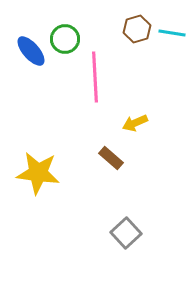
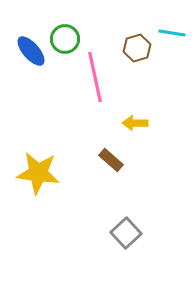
brown hexagon: moved 19 px down
pink line: rotated 9 degrees counterclockwise
yellow arrow: rotated 25 degrees clockwise
brown rectangle: moved 2 px down
